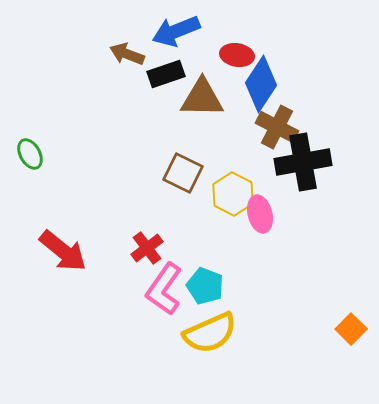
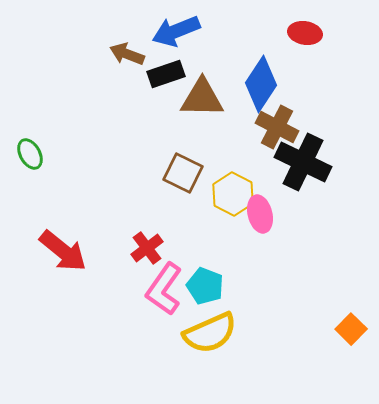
red ellipse: moved 68 px right, 22 px up
black cross: rotated 36 degrees clockwise
